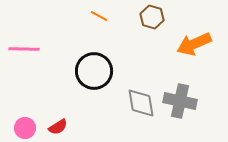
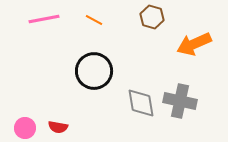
orange line: moved 5 px left, 4 px down
pink line: moved 20 px right, 30 px up; rotated 12 degrees counterclockwise
red semicircle: rotated 42 degrees clockwise
